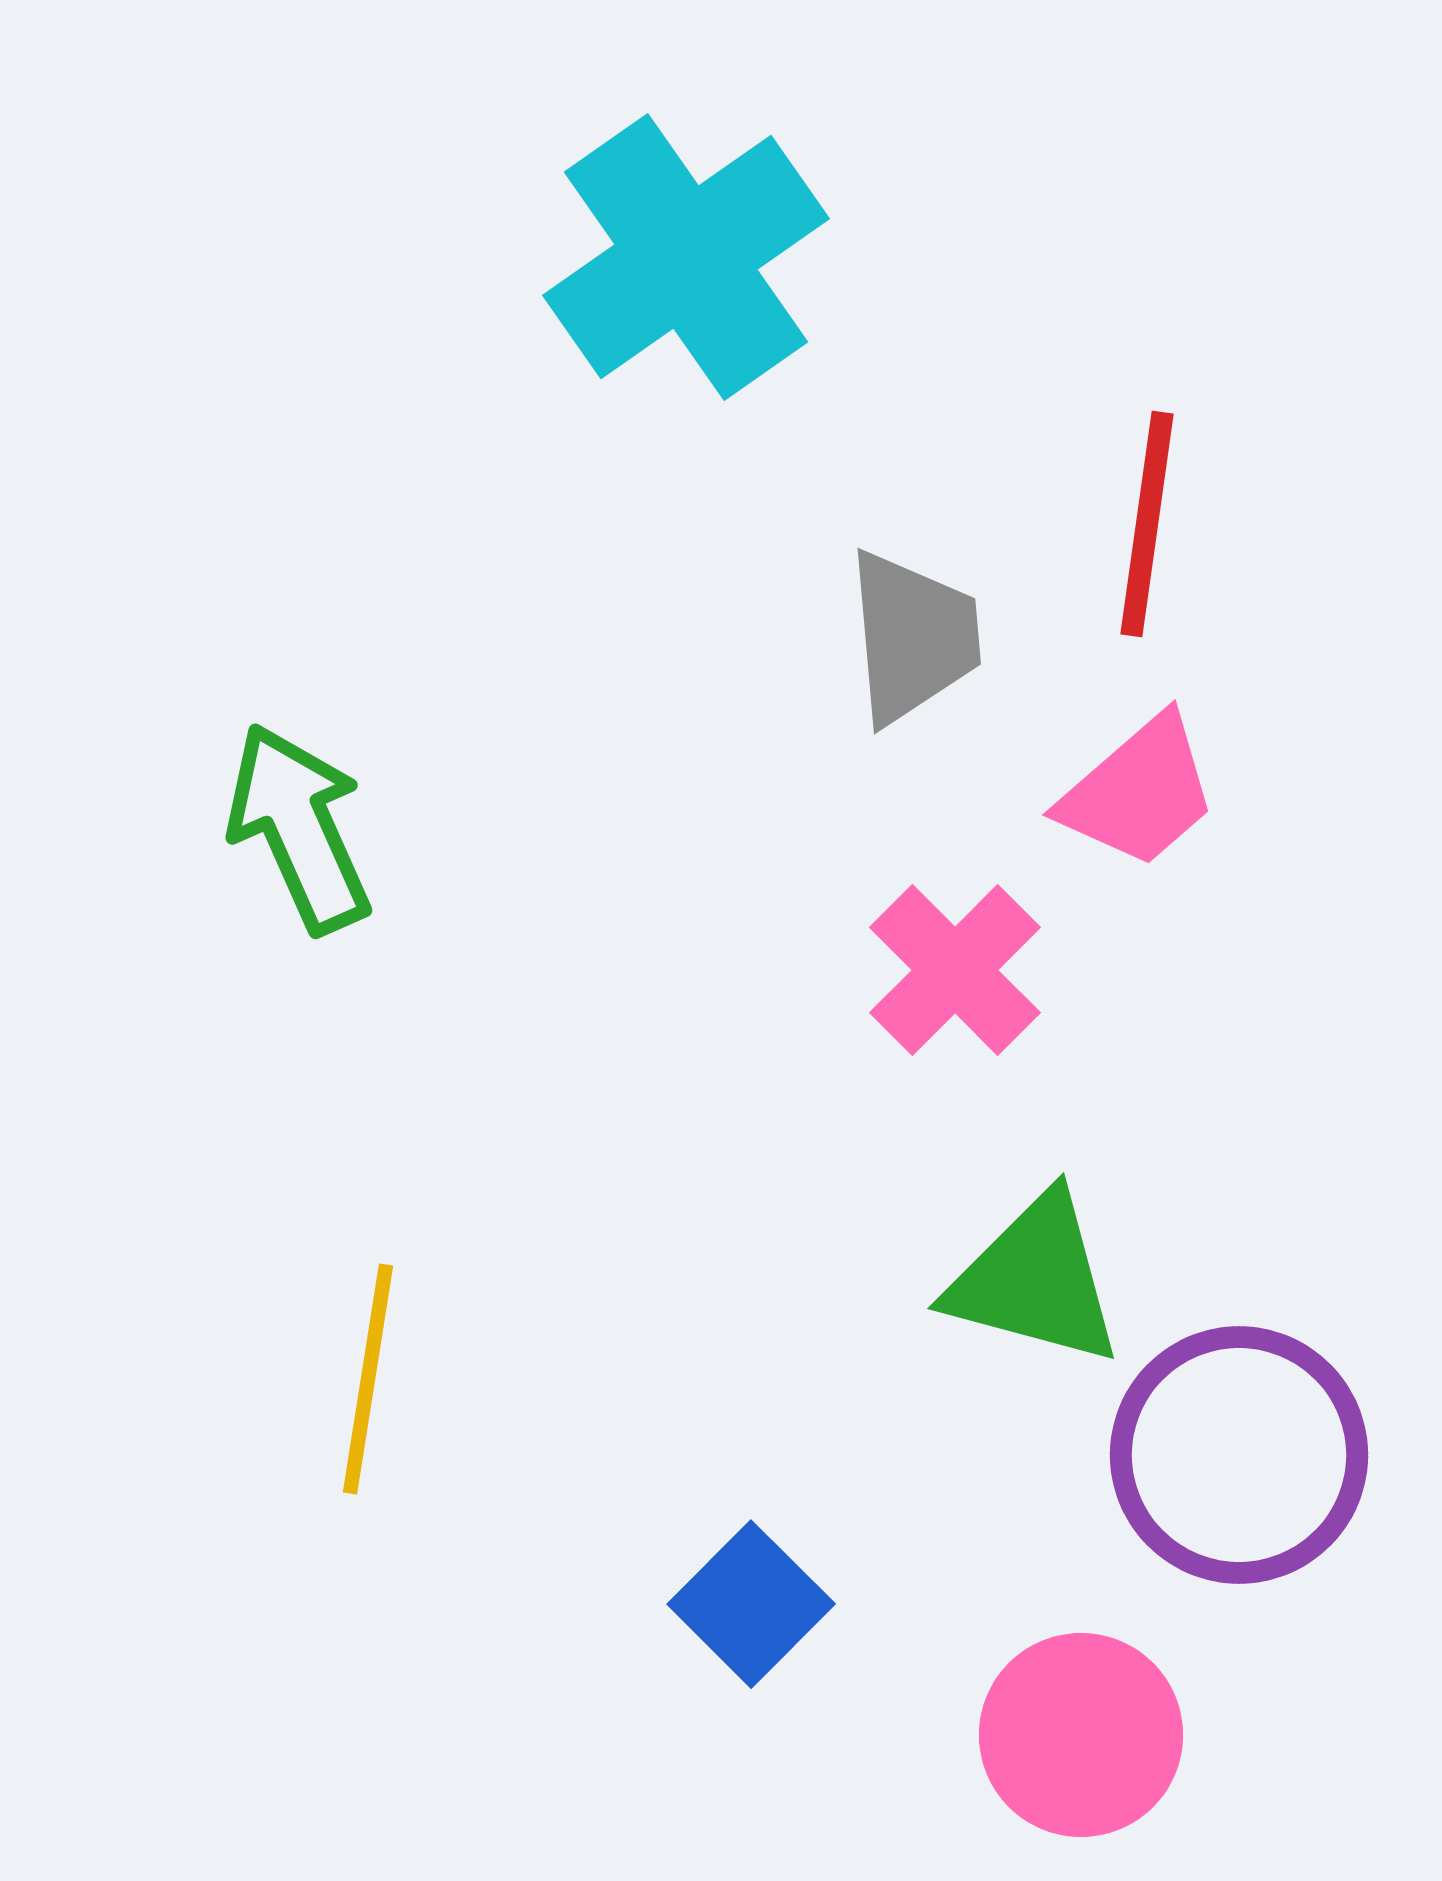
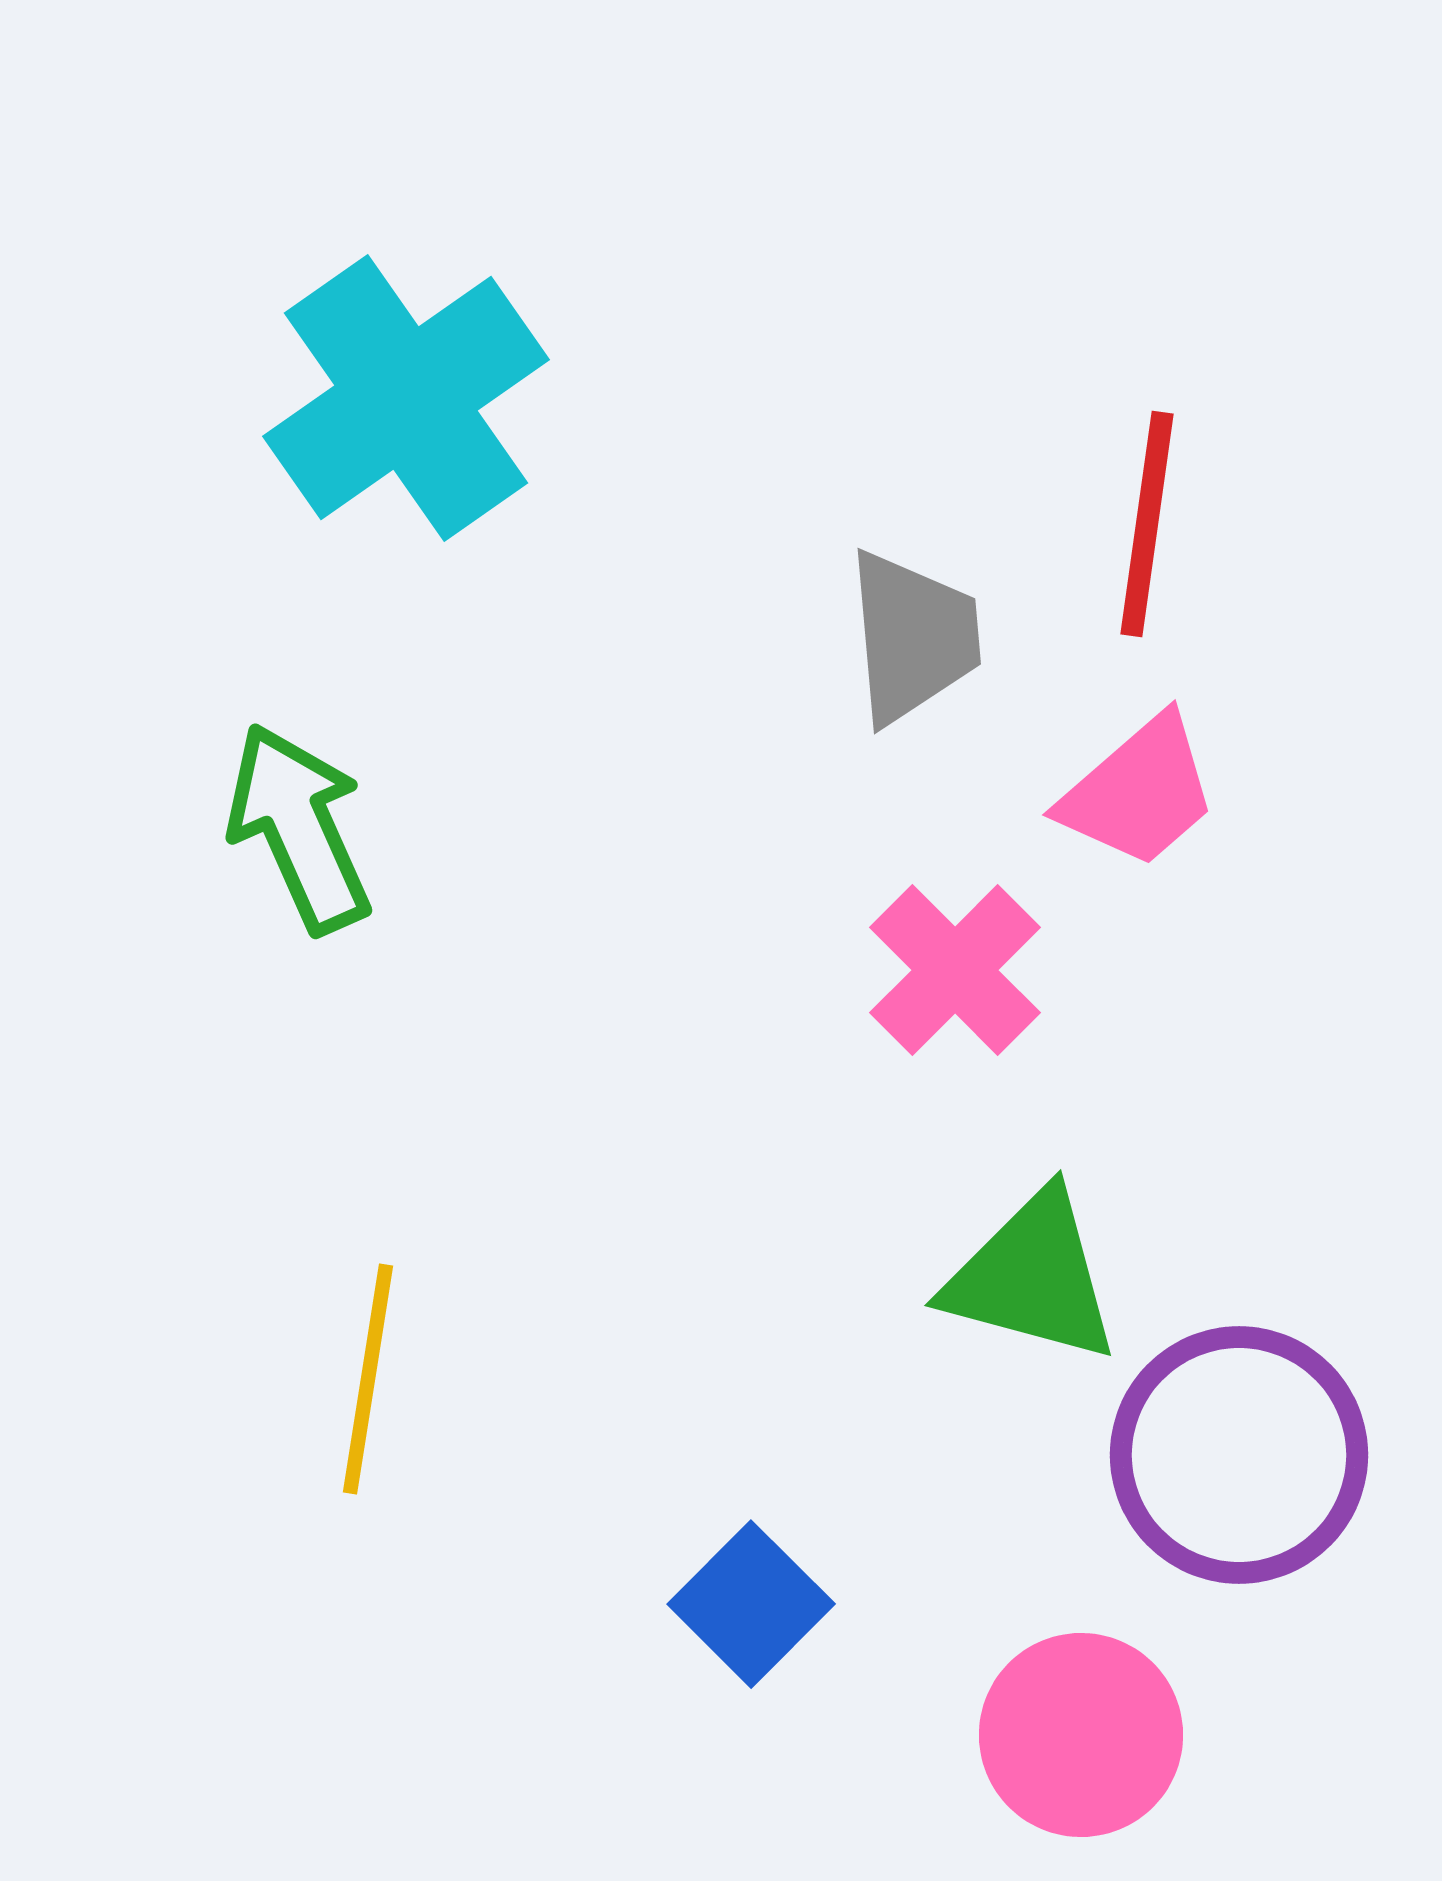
cyan cross: moved 280 px left, 141 px down
green triangle: moved 3 px left, 3 px up
